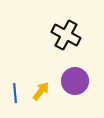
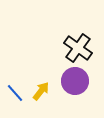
black cross: moved 12 px right, 13 px down; rotated 8 degrees clockwise
blue line: rotated 36 degrees counterclockwise
